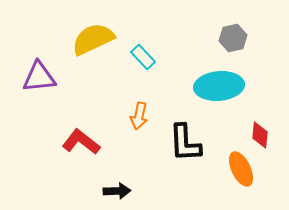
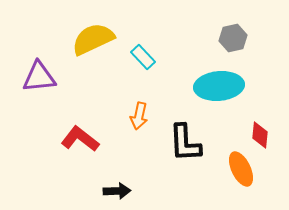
red L-shape: moved 1 px left, 3 px up
